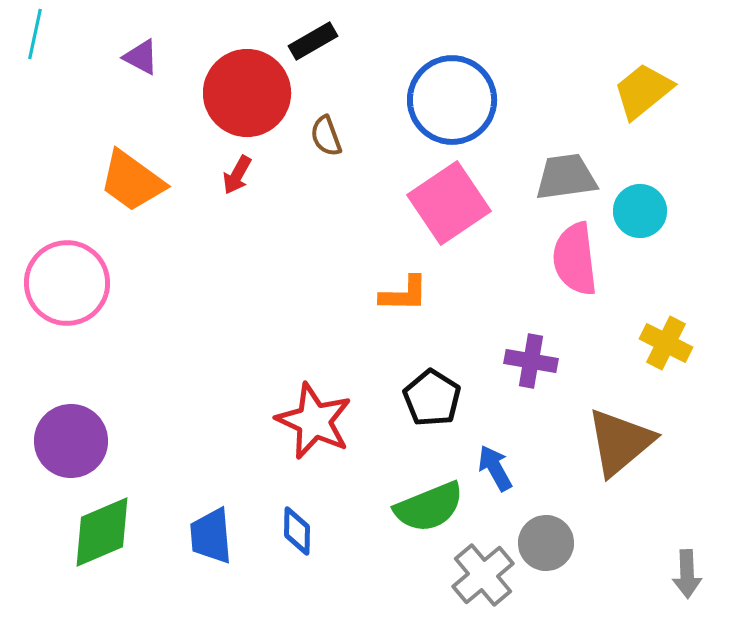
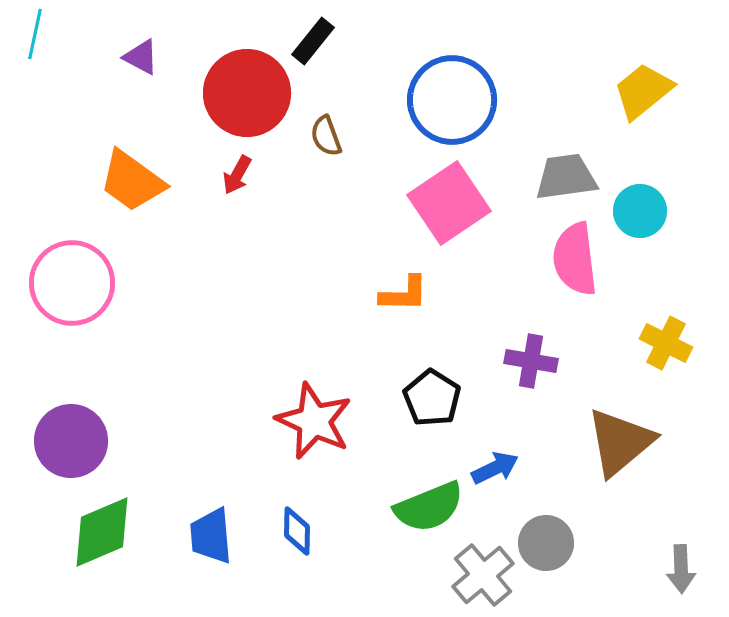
black rectangle: rotated 21 degrees counterclockwise
pink circle: moved 5 px right
blue arrow: rotated 93 degrees clockwise
gray arrow: moved 6 px left, 5 px up
